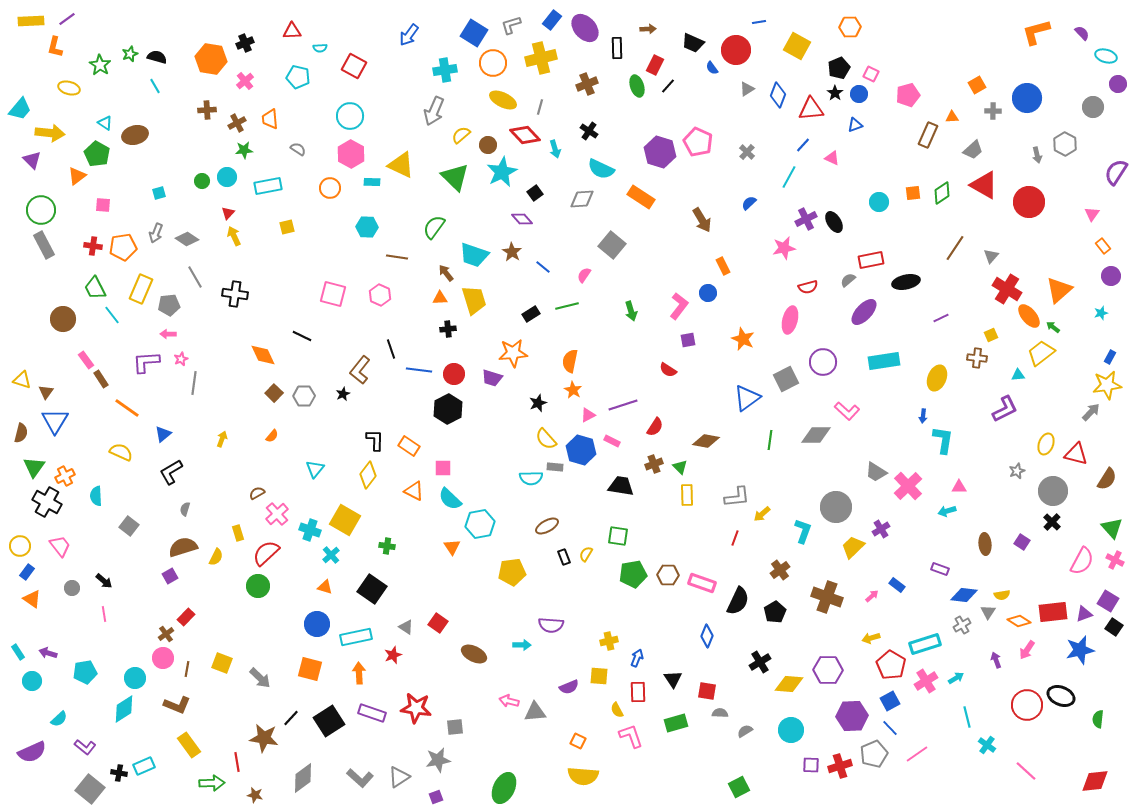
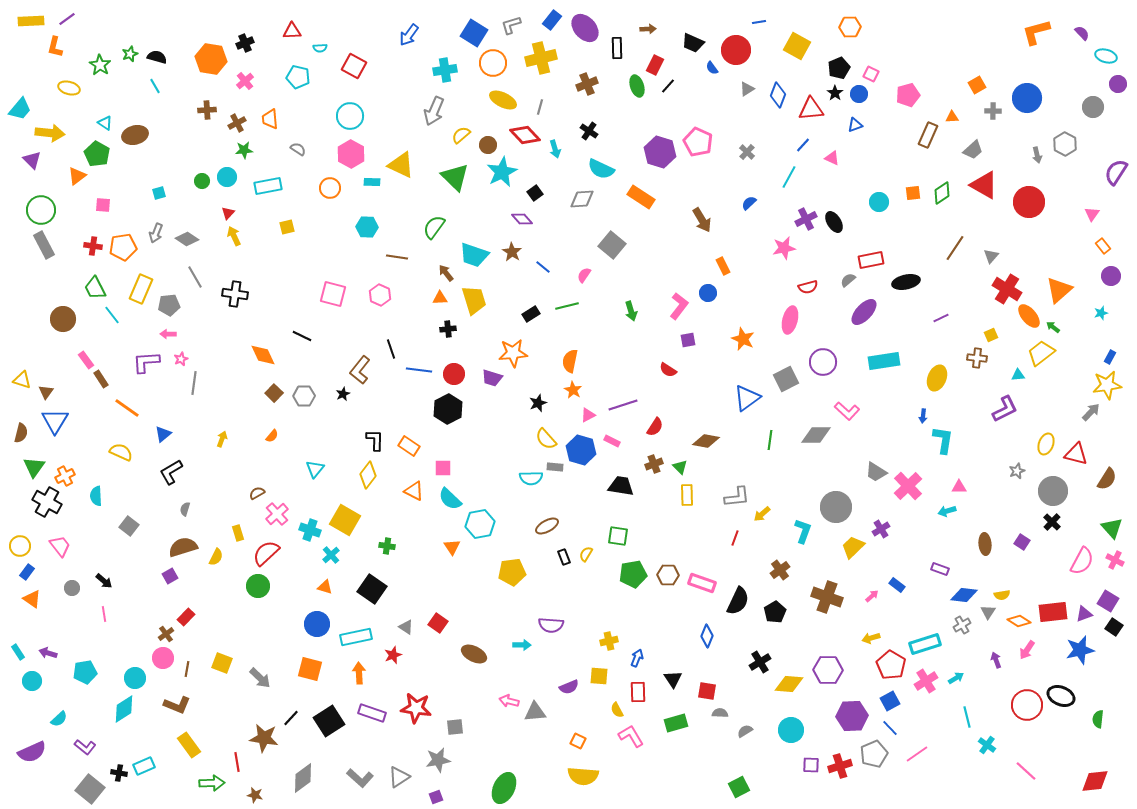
pink L-shape at (631, 736): rotated 12 degrees counterclockwise
